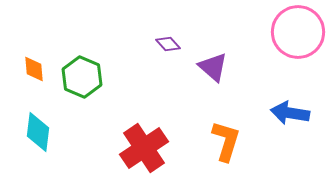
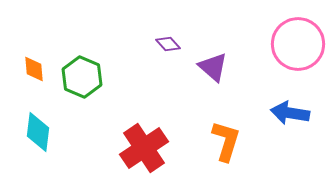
pink circle: moved 12 px down
